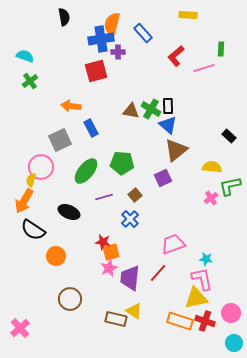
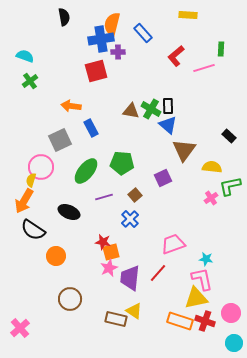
brown triangle at (176, 150): moved 8 px right; rotated 15 degrees counterclockwise
